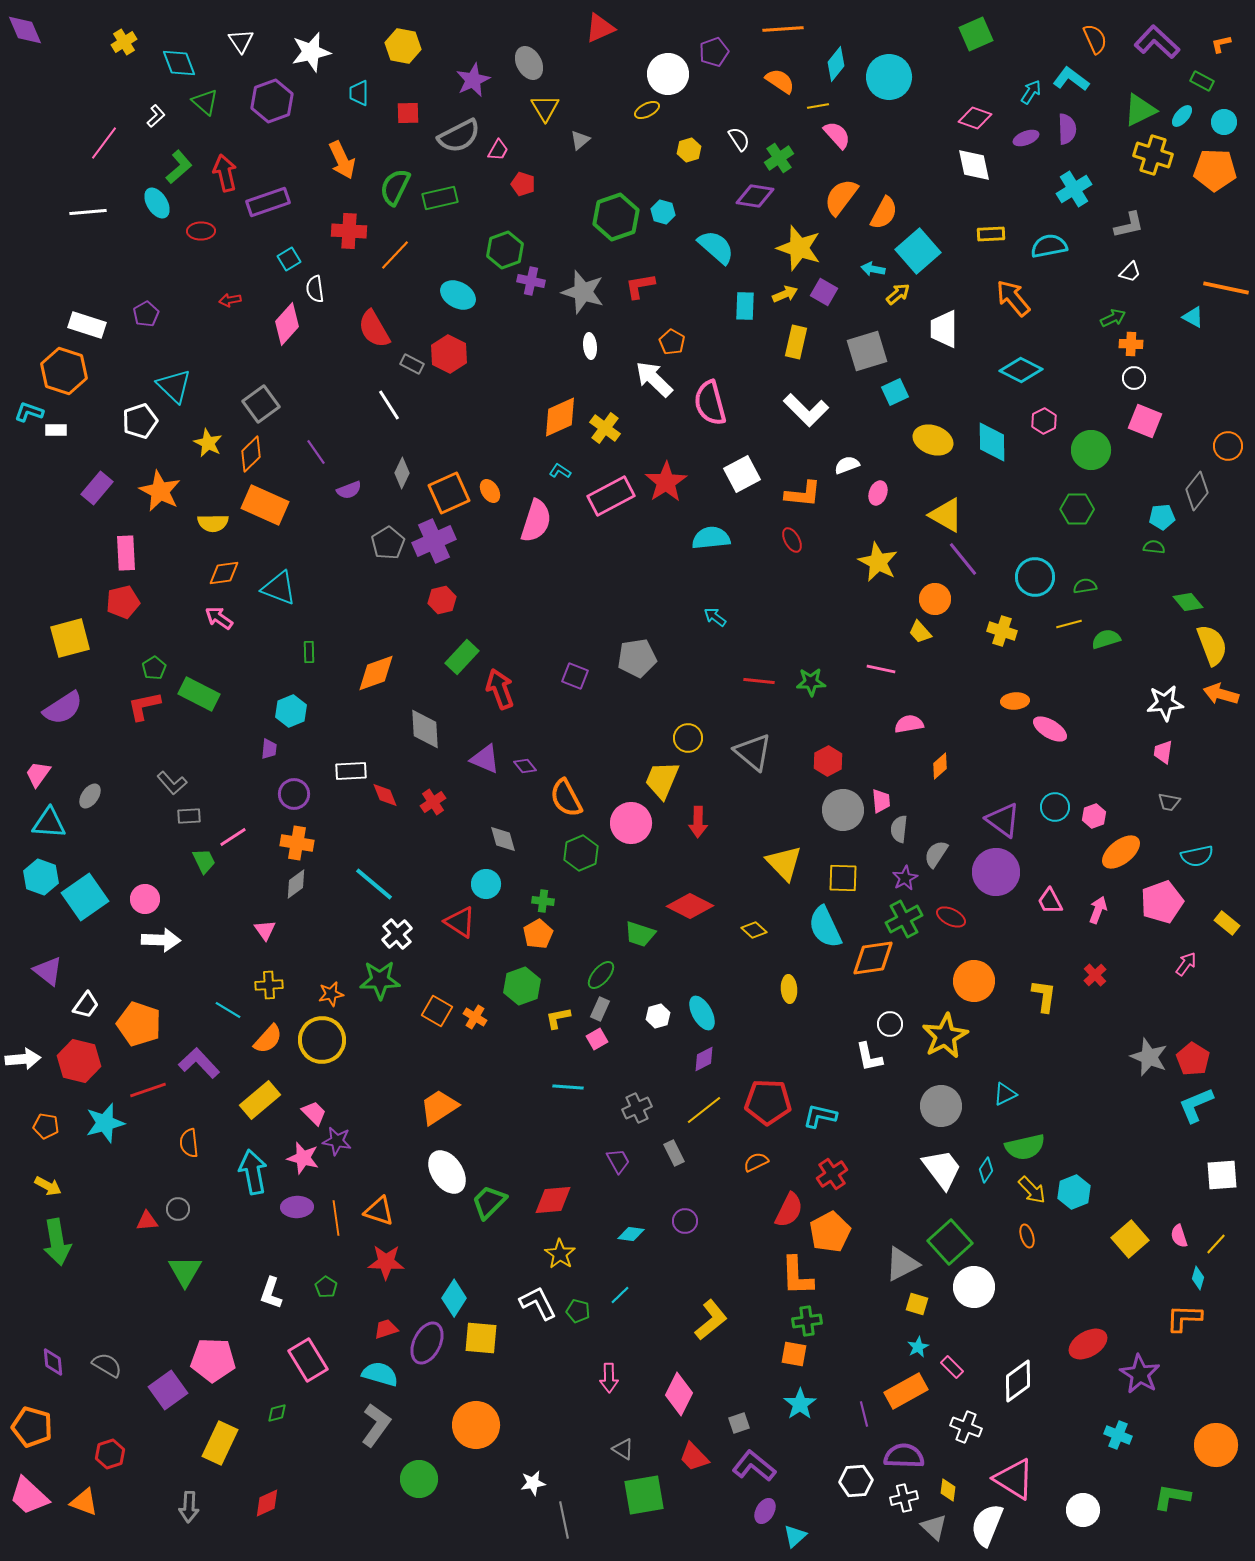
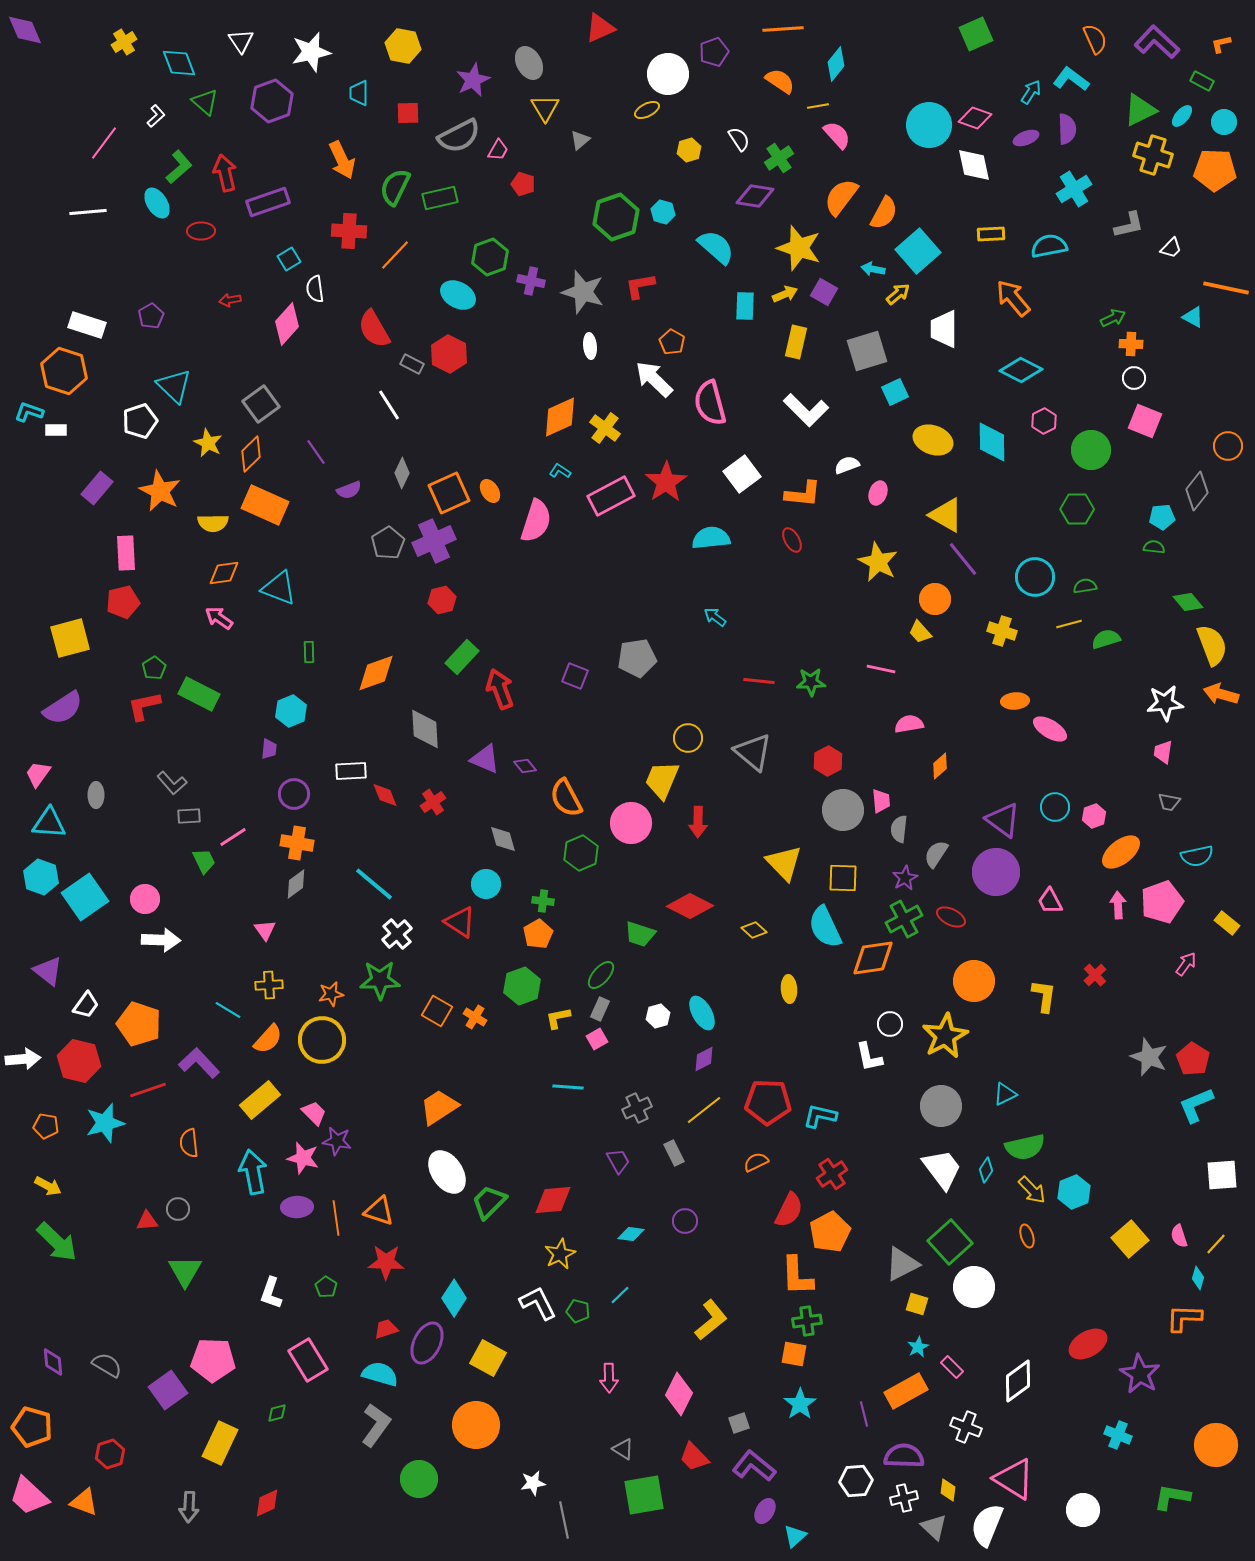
cyan circle at (889, 77): moved 40 px right, 48 px down
green hexagon at (505, 250): moved 15 px left, 7 px down
white trapezoid at (1130, 272): moved 41 px right, 24 px up
purple pentagon at (146, 314): moved 5 px right, 2 px down
white square at (742, 474): rotated 9 degrees counterclockwise
gray ellipse at (90, 796): moved 6 px right, 1 px up; rotated 35 degrees counterclockwise
pink arrow at (1098, 910): moved 20 px right, 5 px up; rotated 24 degrees counterclockwise
green arrow at (57, 1242): rotated 36 degrees counterclockwise
yellow star at (560, 1254): rotated 12 degrees clockwise
yellow square at (481, 1338): moved 7 px right, 20 px down; rotated 24 degrees clockwise
